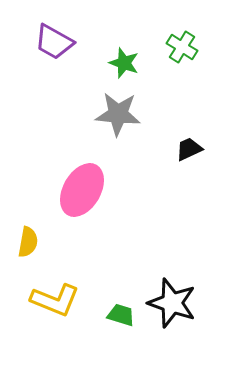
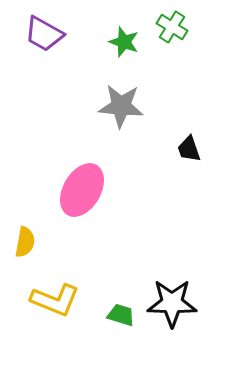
purple trapezoid: moved 10 px left, 8 px up
green cross: moved 10 px left, 20 px up
green star: moved 21 px up
gray star: moved 3 px right, 8 px up
black trapezoid: rotated 84 degrees counterclockwise
yellow semicircle: moved 3 px left
black star: rotated 18 degrees counterclockwise
